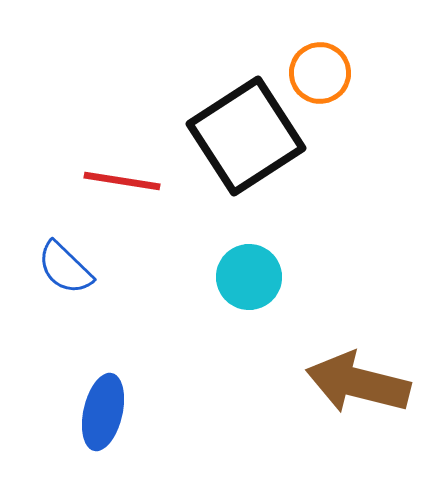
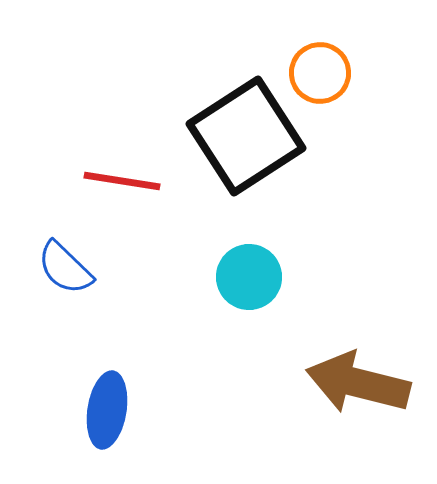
blue ellipse: moved 4 px right, 2 px up; rotated 4 degrees counterclockwise
